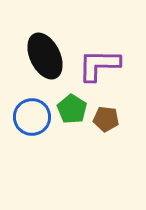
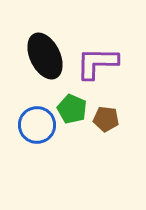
purple L-shape: moved 2 px left, 2 px up
green pentagon: rotated 8 degrees counterclockwise
blue circle: moved 5 px right, 8 px down
